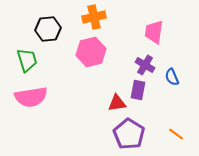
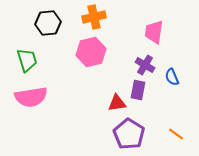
black hexagon: moved 6 px up
